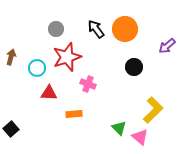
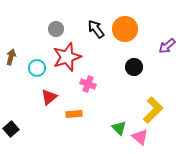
red triangle: moved 4 px down; rotated 42 degrees counterclockwise
